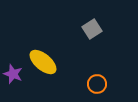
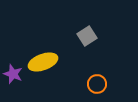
gray square: moved 5 px left, 7 px down
yellow ellipse: rotated 60 degrees counterclockwise
